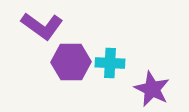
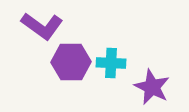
cyan cross: moved 1 px right
purple star: moved 2 px up
